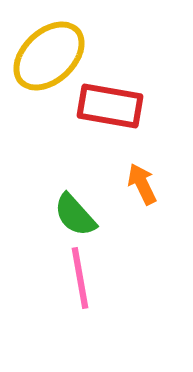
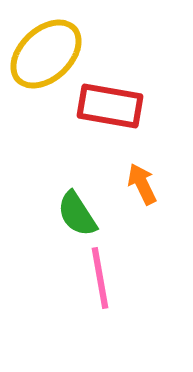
yellow ellipse: moved 3 px left, 2 px up
green semicircle: moved 2 px right, 1 px up; rotated 9 degrees clockwise
pink line: moved 20 px right
